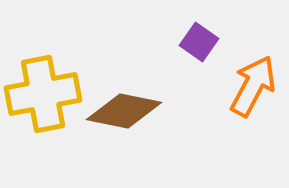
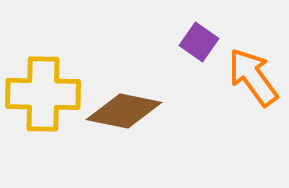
orange arrow: moved 9 px up; rotated 64 degrees counterclockwise
yellow cross: rotated 12 degrees clockwise
